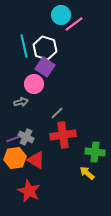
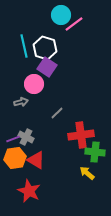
purple square: moved 2 px right
red cross: moved 18 px right
